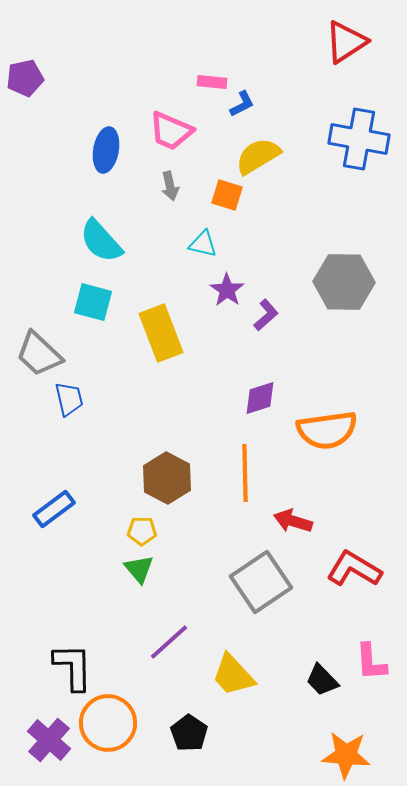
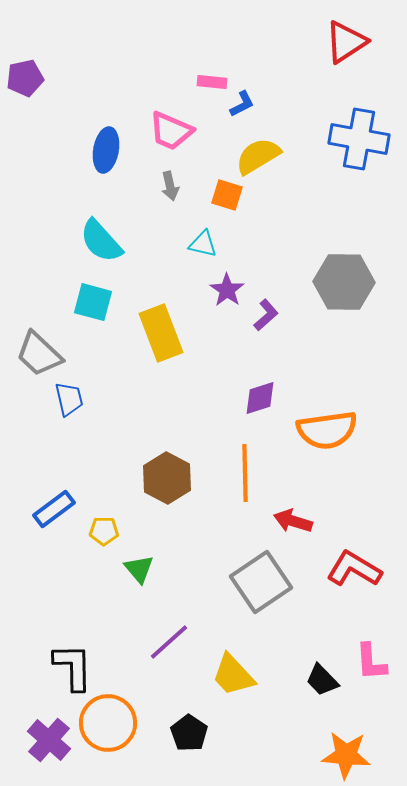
yellow pentagon: moved 38 px left
